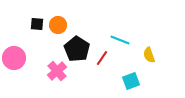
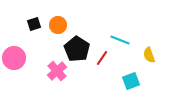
black square: moved 3 px left; rotated 24 degrees counterclockwise
